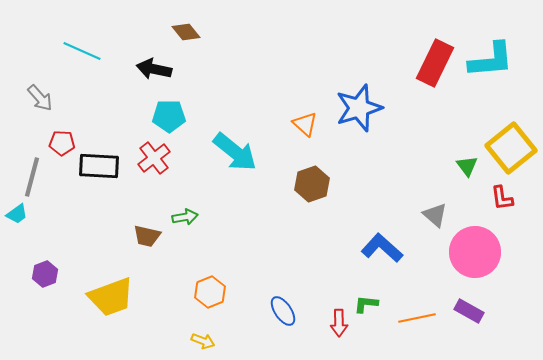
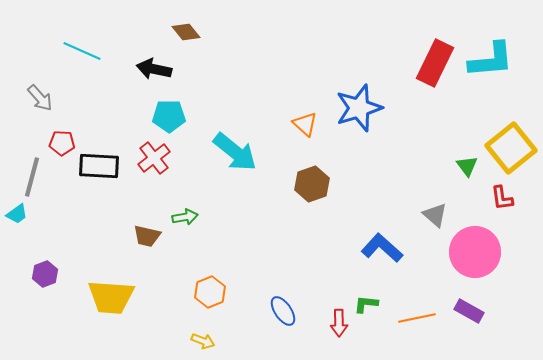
yellow trapezoid: rotated 24 degrees clockwise
